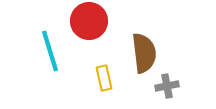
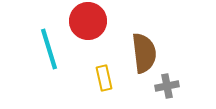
red circle: moved 1 px left
cyan line: moved 1 px left, 2 px up
